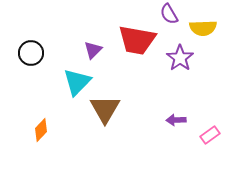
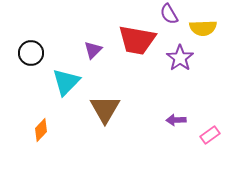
cyan triangle: moved 11 px left
